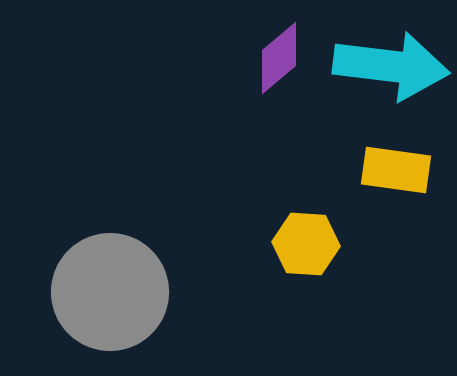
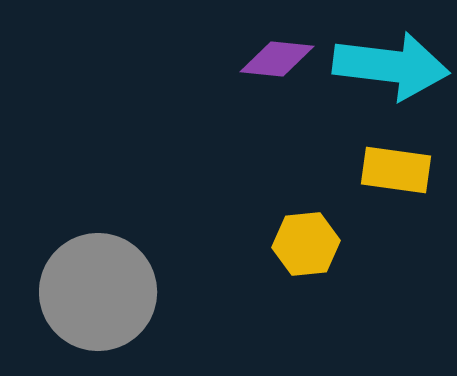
purple diamond: moved 2 px left, 1 px down; rotated 46 degrees clockwise
yellow hexagon: rotated 10 degrees counterclockwise
gray circle: moved 12 px left
